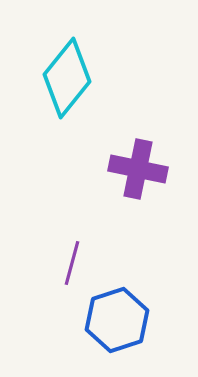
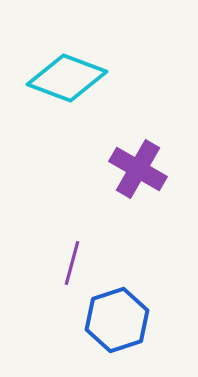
cyan diamond: rotated 72 degrees clockwise
purple cross: rotated 18 degrees clockwise
